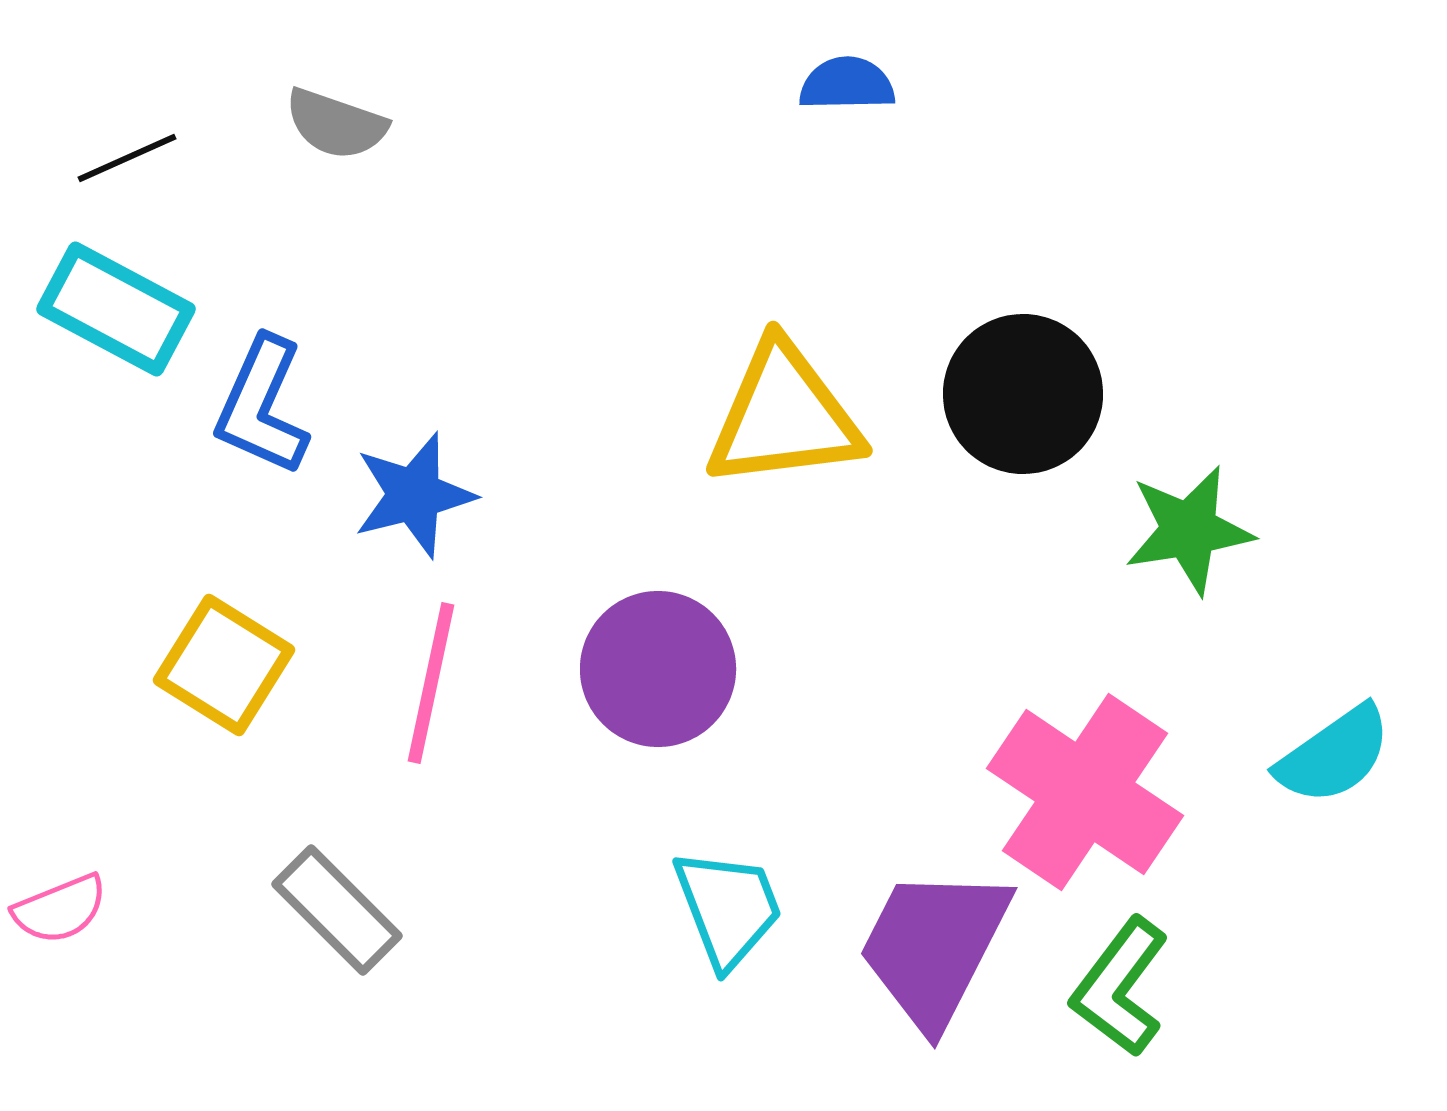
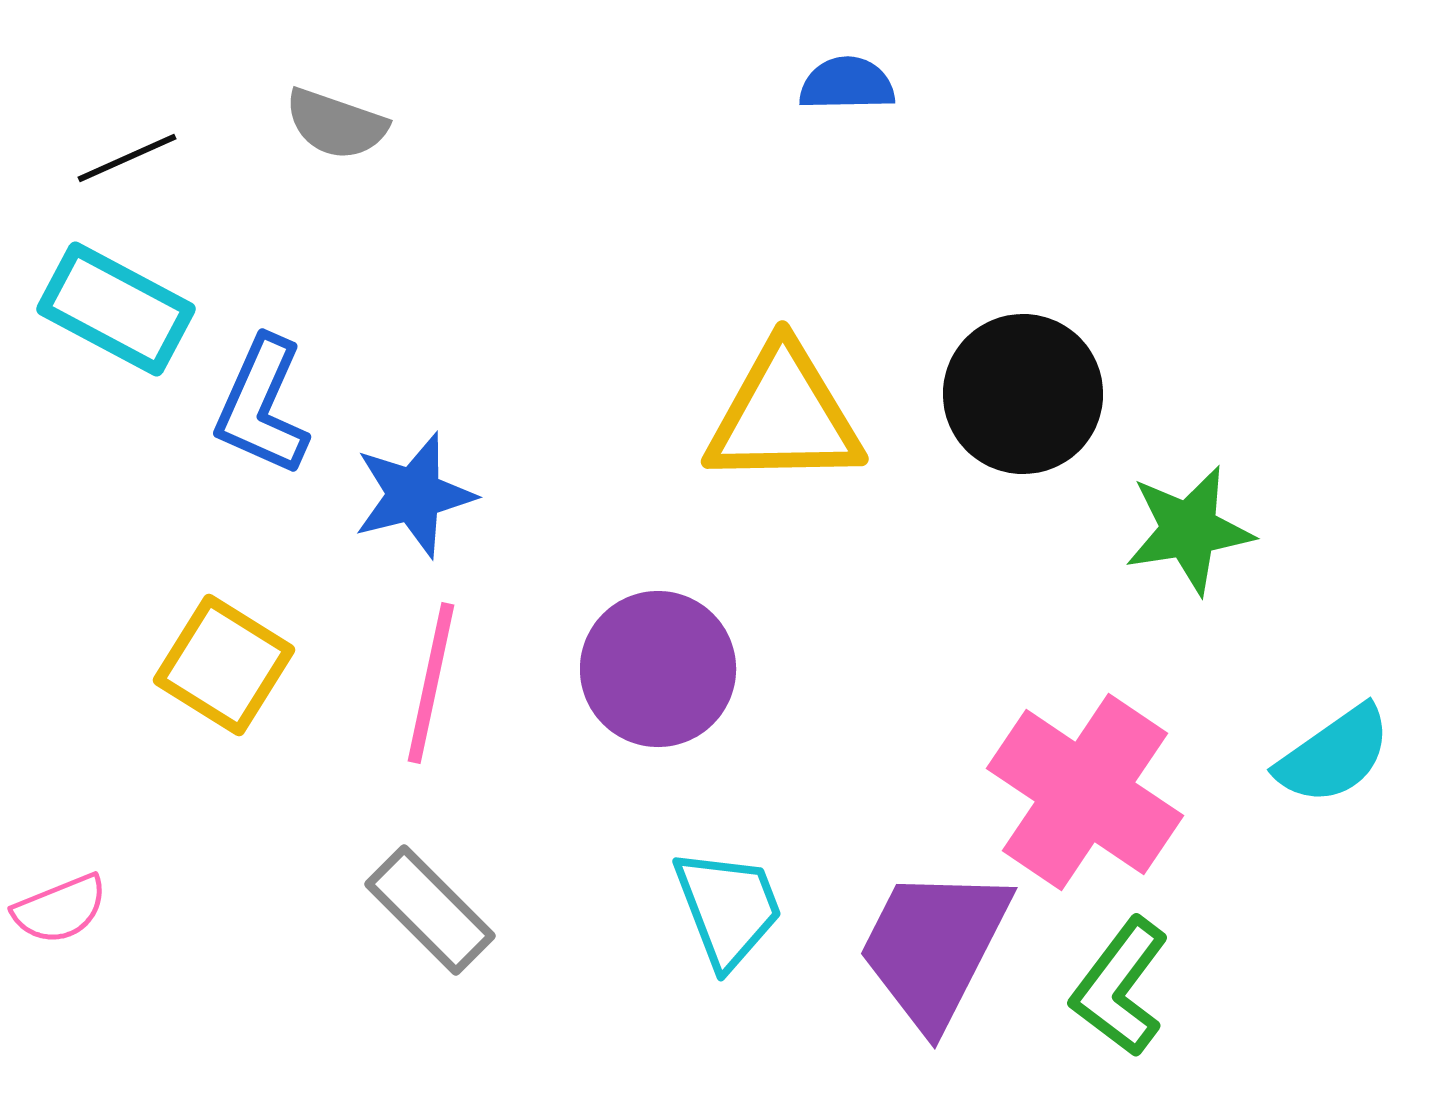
yellow triangle: rotated 6 degrees clockwise
gray rectangle: moved 93 px right
